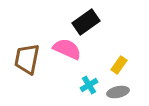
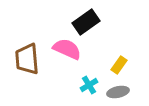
brown trapezoid: rotated 16 degrees counterclockwise
